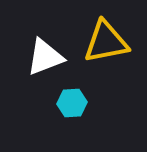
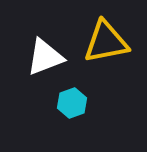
cyan hexagon: rotated 16 degrees counterclockwise
